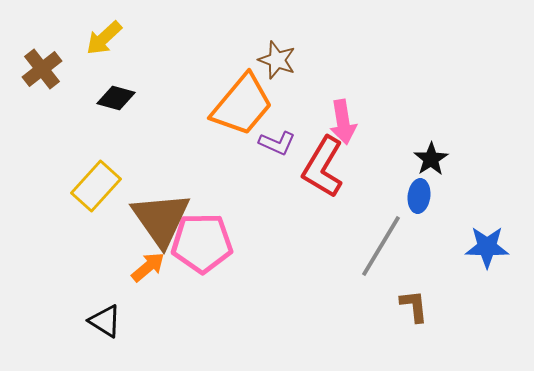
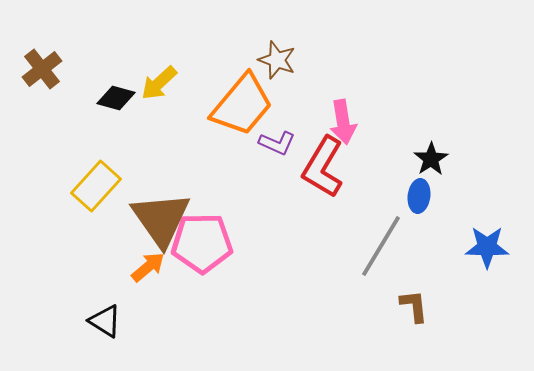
yellow arrow: moved 55 px right, 45 px down
